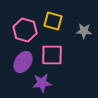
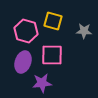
pink hexagon: moved 1 px right, 1 px down
purple ellipse: rotated 15 degrees counterclockwise
